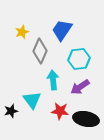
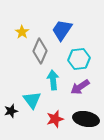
yellow star: rotated 16 degrees counterclockwise
red star: moved 5 px left, 8 px down; rotated 24 degrees counterclockwise
